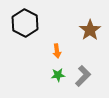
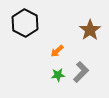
orange arrow: rotated 56 degrees clockwise
gray L-shape: moved 2 px left, 4 px up
